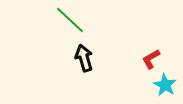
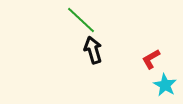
green line: moved 11 px right
black arrow: moved 9 px right, 8 px up
